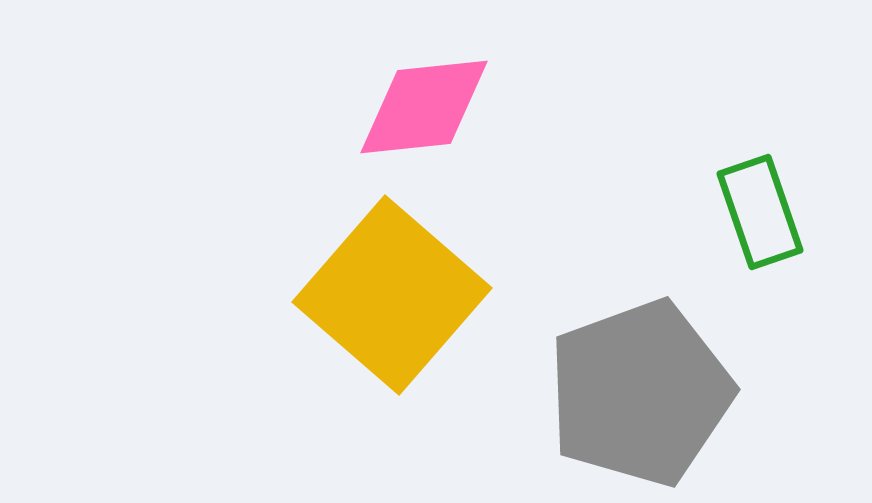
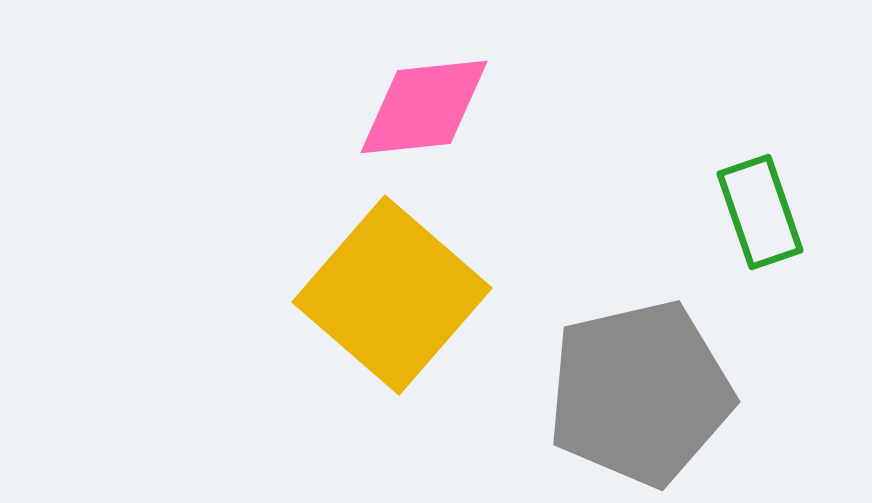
gray pentagon: rotated 7 degrees clockwise
